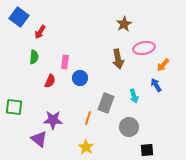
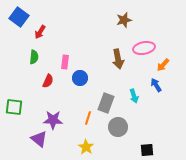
brown star: moved 4 px up; rotated 14 degrees clockwise
red semicircle: moved 2 px left
gray circle: moved 11 px left
